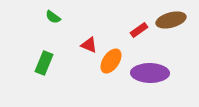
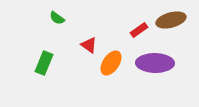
green semicircle: moved 4 px right, 1 px down
red triangle: rotated 12 degrees clockwise
orange ellipse: moved 2 px down
purple ellipse: moved 5 px right, 10 px up
